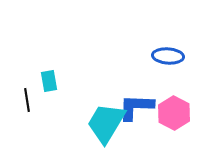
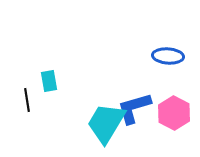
blue L-shape: moved 2 px left, 1 px down; rotated 18 degrees counterclockwise
